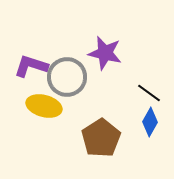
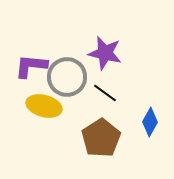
purple L-shape: rotated 12 degrees counterclockwise
black line: moved 44 px left
